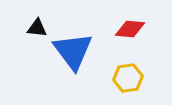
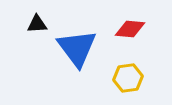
black triangle: moved 4 px up; rotated 10 degrees counterclockwise
blue triangle: moved 4 px right, 3 px up
